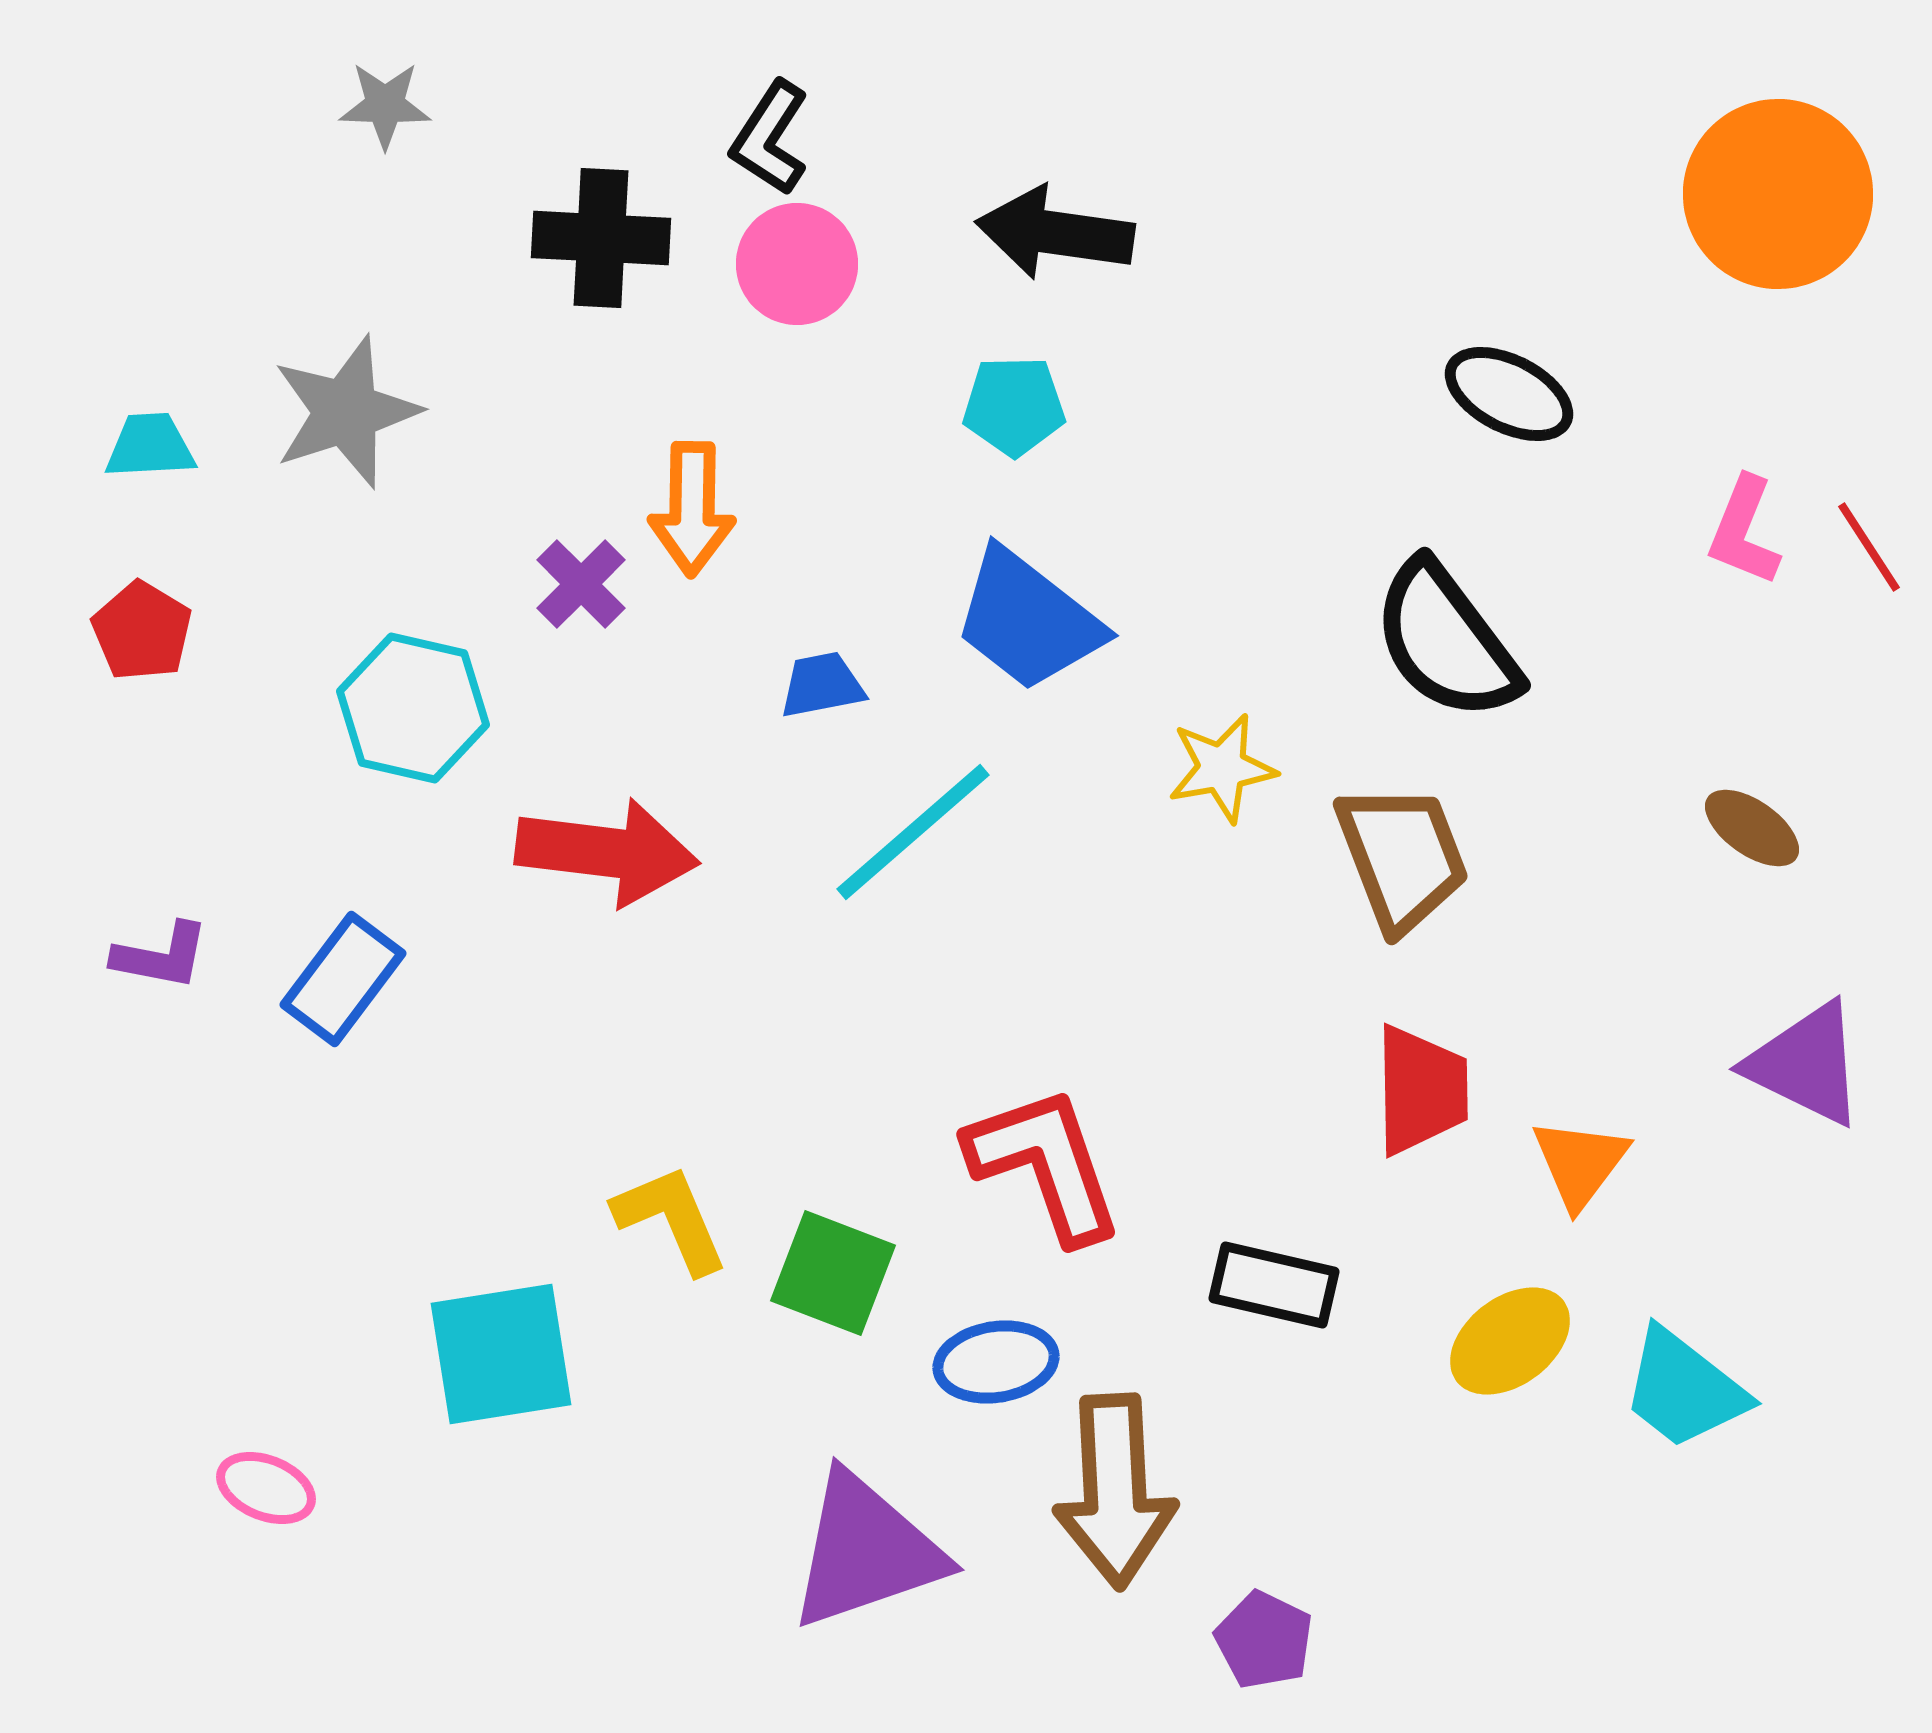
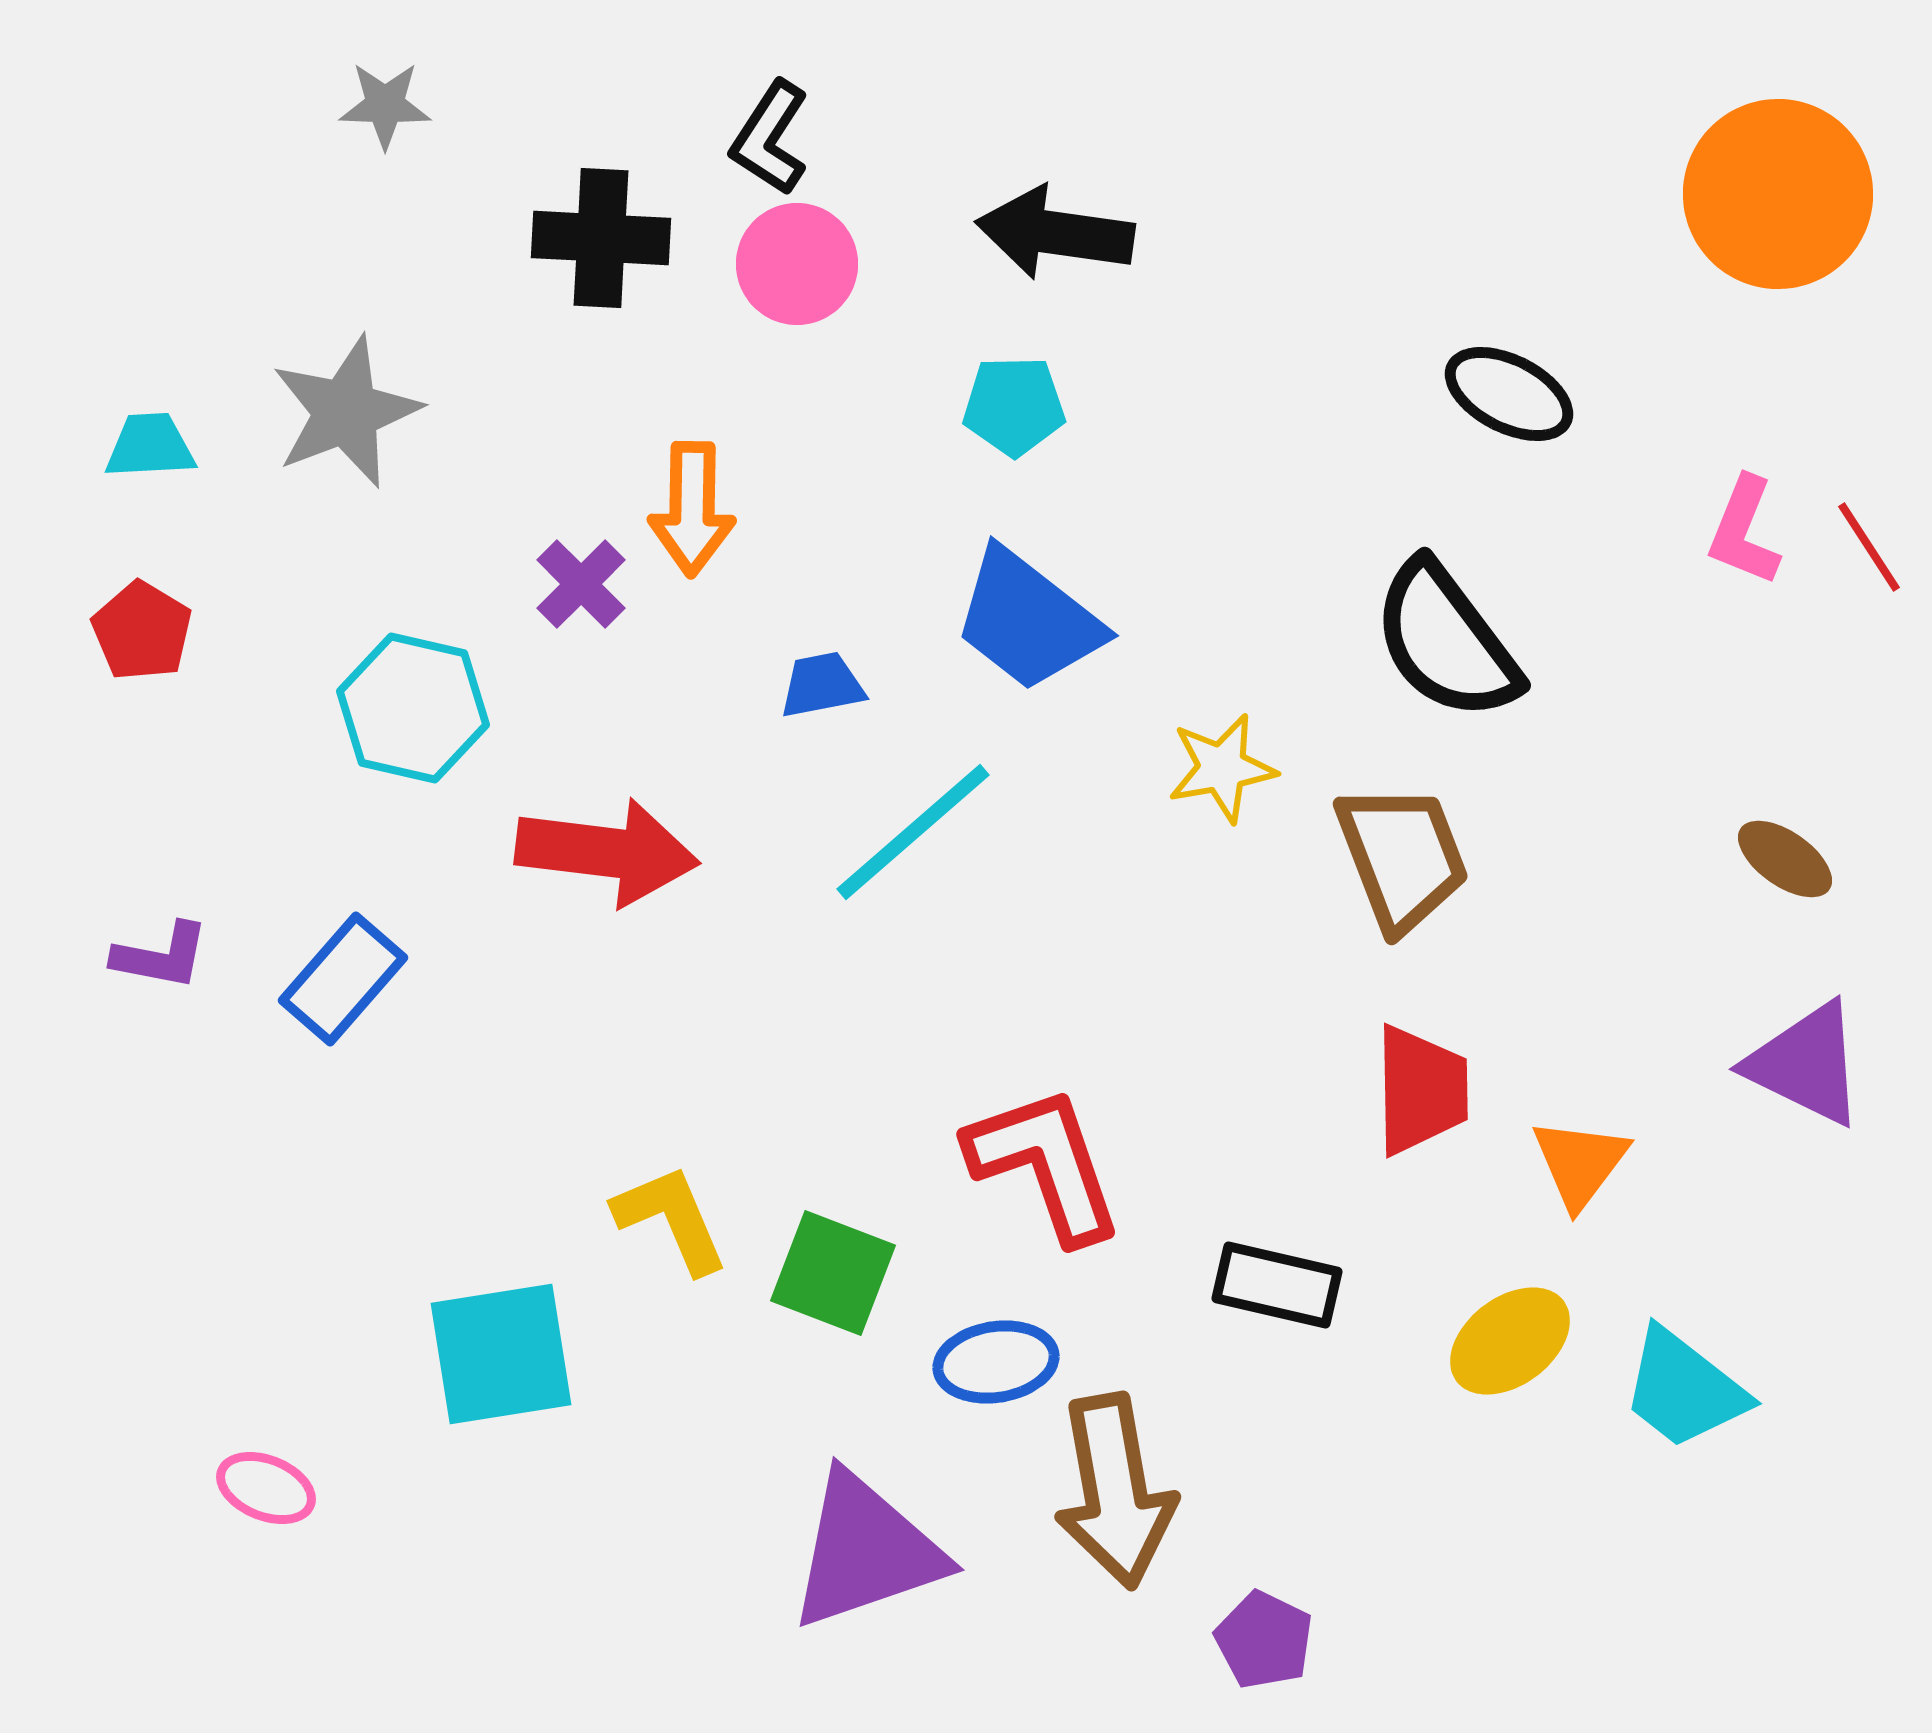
gray star at (346, 412): rotated 3 degrees counterclockwise
brown ellipse at (1752, 828): moved 33 px right, 31 px down
blue rectangle at (343, 979): rotated 4 degrees clockwise
black rectangle at (1274, 1285): moved 3 px right
brown arrow at (1115, 1491): rotated 7 degrees counterclockwise
